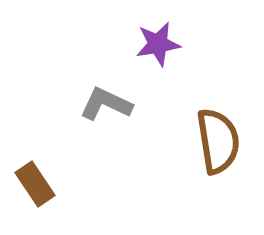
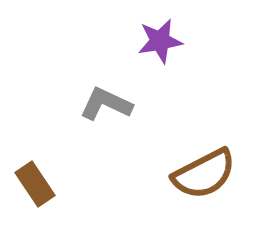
purple star: moved 2 px right, 3 px up
brown semicircle: moved 14 px left, 33 px down; rotated 72 degrees clockwise
